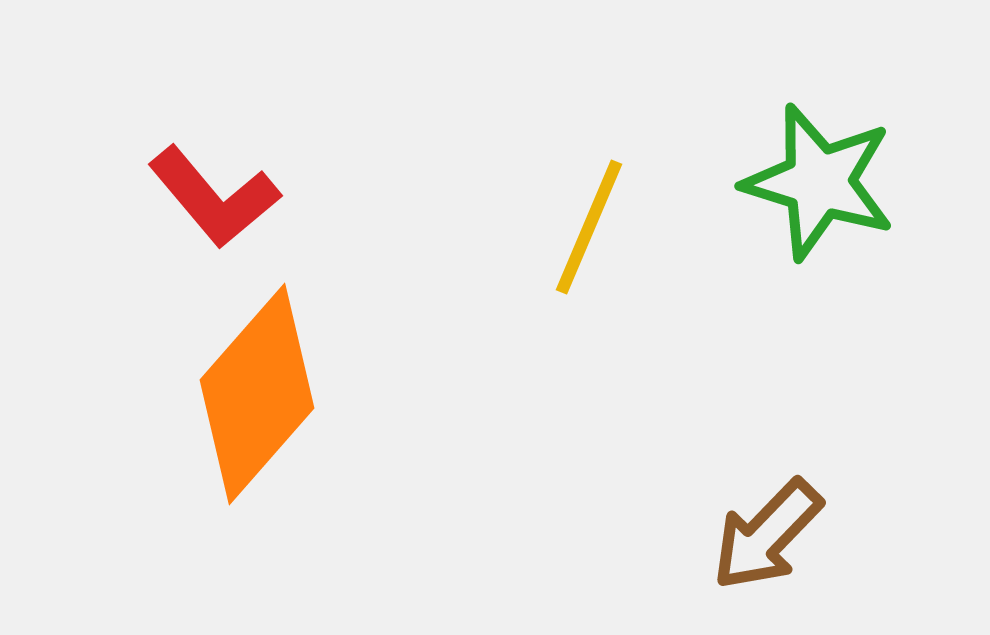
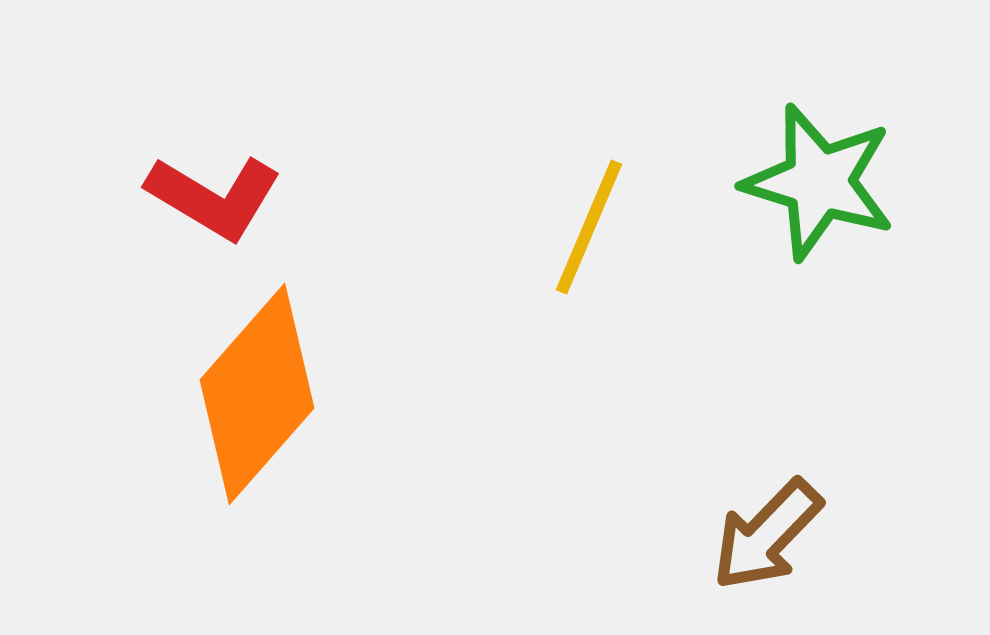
red L-shape: rotated 19 degrees counterclockwise
